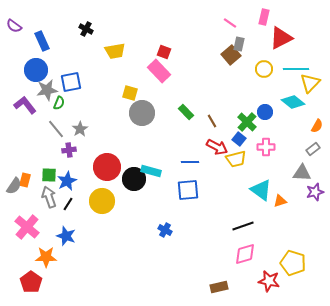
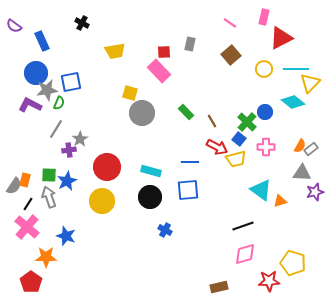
black cross at (86, 29): moved 4 px left, 6 px up
gray rectangle at (239, 44): moved 49 px left
red square at (164, 52): rotated 24 degrees counterclockwise
blue circle at (36, 70): moved 3 px down
purple L-shape at (25, 105): moved 5 px right; rotated 25 degrees counterclockwise
orange semicircle at (317, 126): moved 17 px left, 20 px down
gray line at (56, 129): rotated 72 degrees clockwise
gray star at (80, 129): moved 10 px down
gray rectangle at (313, 149): moved 2 px left
black circle at (134, 179): moved 16 px right, 18 px down
black line at (68, 204): moved 40 px left
red star at (269, 281): rotated 15 degrees counterclockwise
